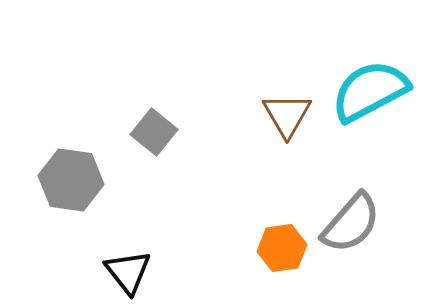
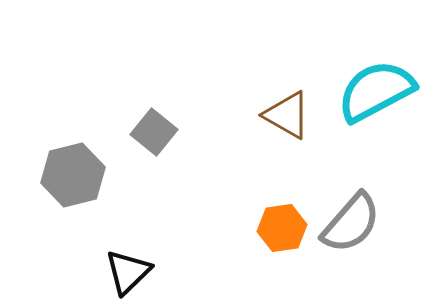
cyan semicircle: moved 6 px right
brown triangle: rotated 30 degrees counterclockwise
gray hexagon: moved 2 px right, 5 px up; rotated 22 degrees counterclockwise
orange hexagon: moved 20 px up
black triangle: rotated 24 degrees clockwise
